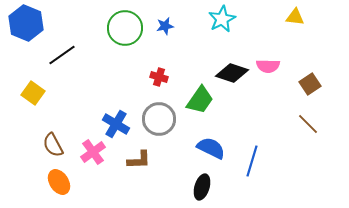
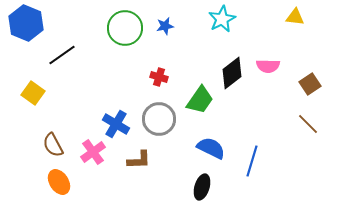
black diamond: rotated 56 degrees counterclockwise
